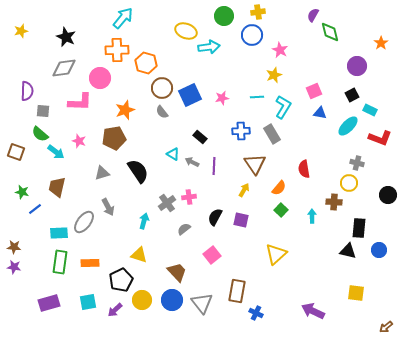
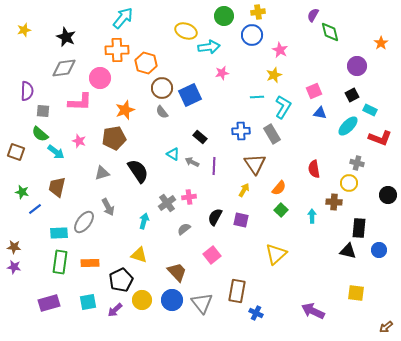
yellow star at (21, 31): moved 3 px right, 1 px up
pink star at (222, 98): moved 25 px up
red semicircle at (304, 169): moved 10 px right
